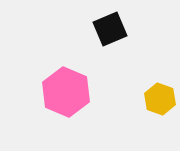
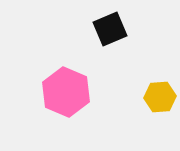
yellow hexagon: moved 2 px up; rotated 24 degrees counterclockwise
